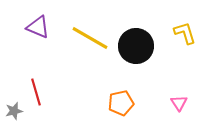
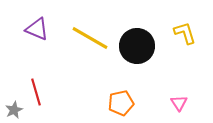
purple triangle: moved 1 px left, 2 px down
black circle: moved 1 px right
gray star: moved 1 px up; rotated 12 degrees counterclockwise
